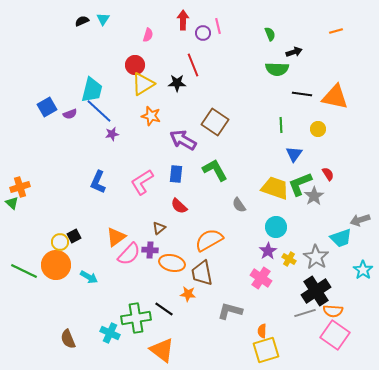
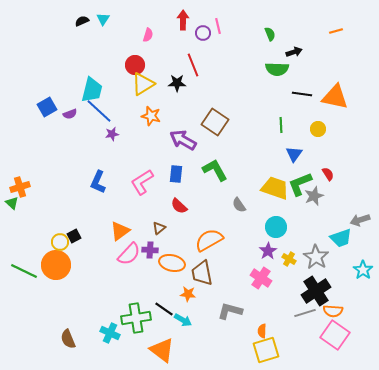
gray star at (314, 196): rotated 12 degrees clockwise
orange triangle at (116, 237): moved 4 px right, 6 px up
cyan arrow at (89, 277): moved 94 px right, 43 px down
